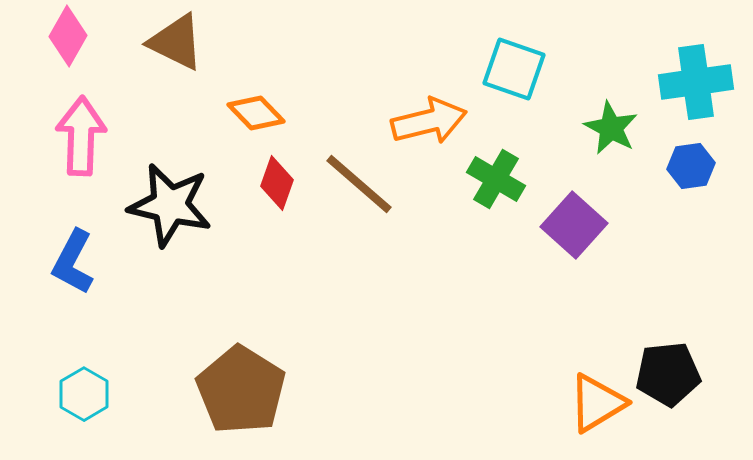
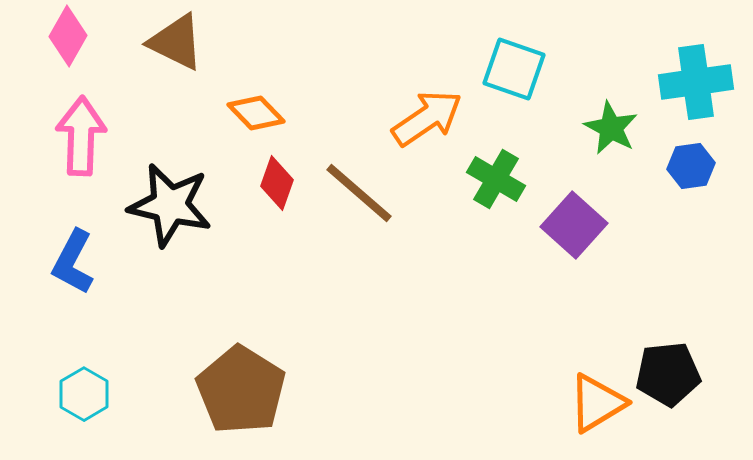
orange arrow: moved 2 px left, 3 px up; rotated 20 degrees counterclockwise
brown line: moved 9 px down
